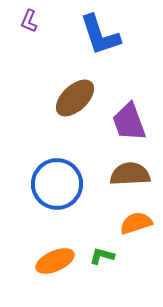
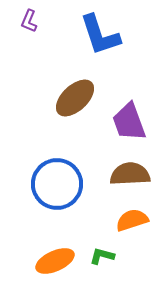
orange semicircle: moved 4 px left, 3 px up
